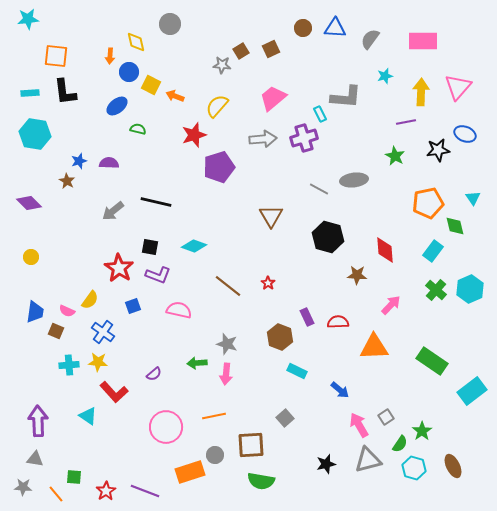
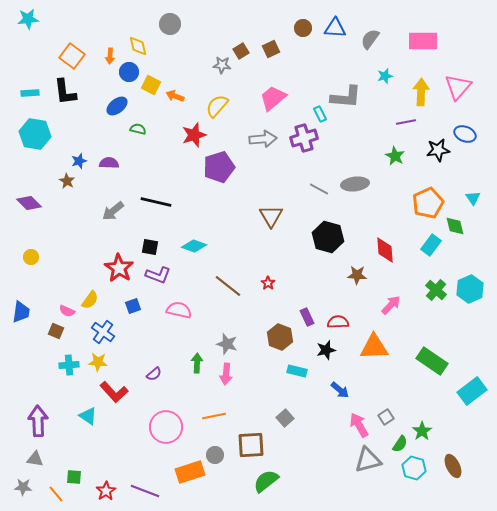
yellow diamond at (136, 42): moved 2 px right, 4 px down
orange square at (56, 56): moved 16 px right; rotated 30 degrees clockwise
gray ellipse at (354, 180): moved 1 px right, 4 px down
orange pentagon at (428, 203): rotated 12 degrees counterclockwise
cyan rectangle at (433, 251): moved 2 px left, 6 px up
blue trapezoid at (35, 312): moved 14 px left
green arrow at (197, 363): rotated 96 degrees clockwise
cyan rectangle at (297, 371): rotated 12 degrees counterclockwise
black star at (326, 464): moved 114 px up
green semicircle at (261, 481): moved 5 px right; rotated 132 degrees clockwise
